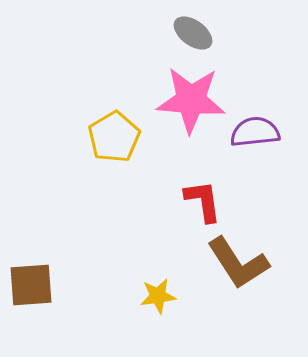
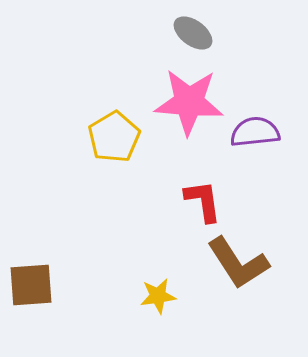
pink star: moved 2 px left, 2 px down
